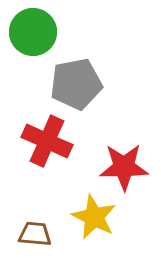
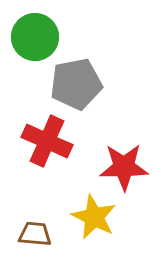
green circle: moved 2 px right, 5 px down
